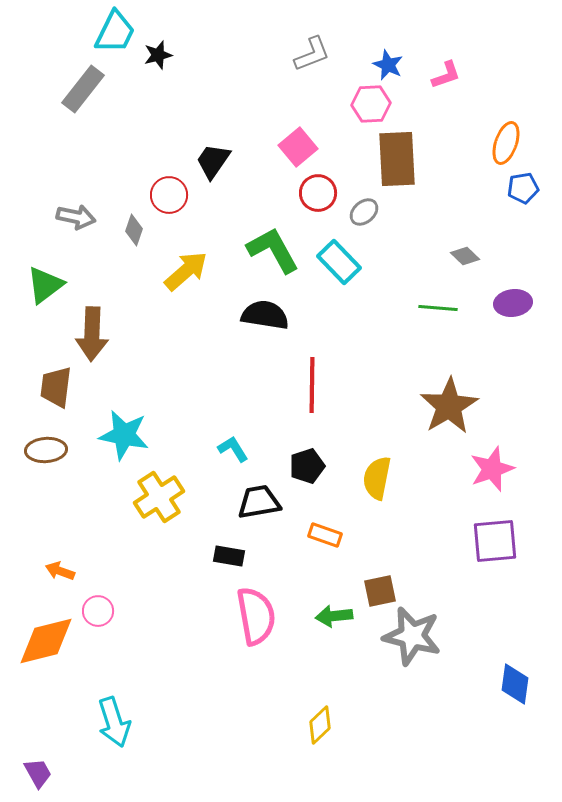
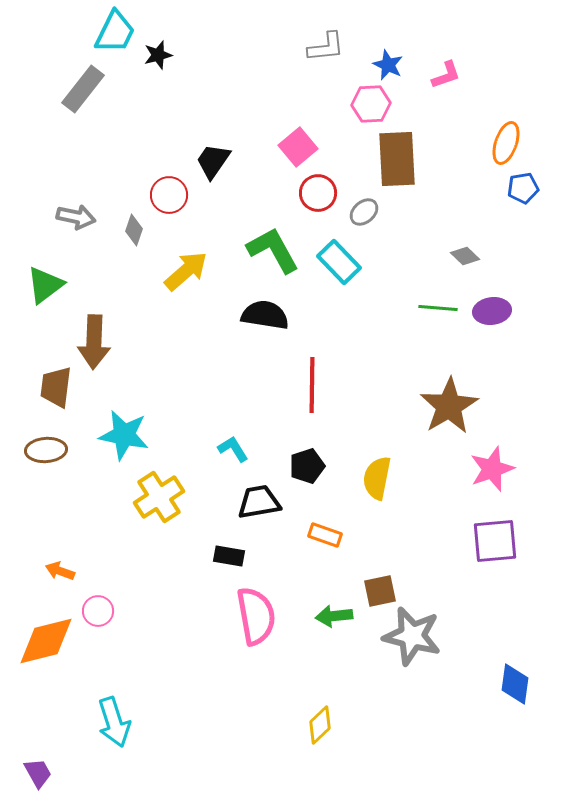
gray L-shape at (312, 54): moved 14 px right, 7 px up; rotated 15 degrees clockwise
purple ellipse at (513, 303): moved 21 px left, 8 px down
brown arrow at (92, 334): moved 2 px right, 8 px down
